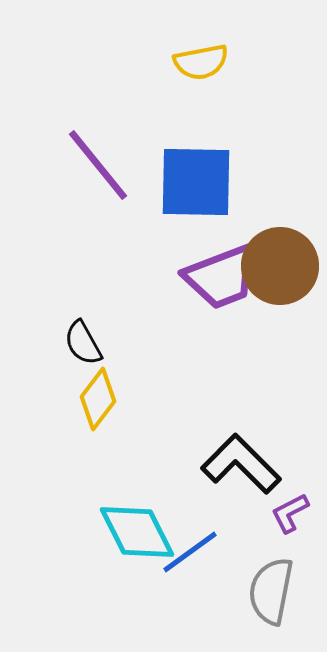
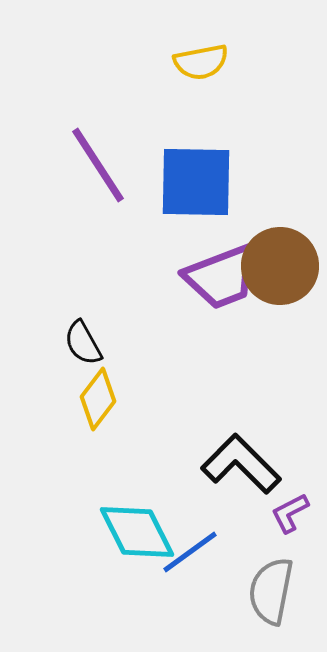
purple line: rotated 6 degrees clockwise
